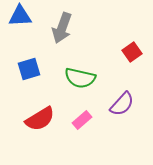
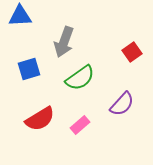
gray arrow: moved 2 px right, 14 px down
green semicircle: rotated 48 degrees counterclockwise
pink rectangle: moved 2 px left, 5 px down
